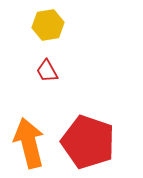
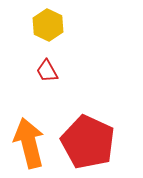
yellow hexagon: rotated 24 degrees counterclockwise
red pentagon: rotated 6 degrees clockwise
